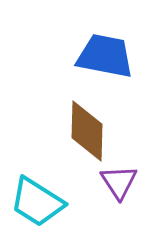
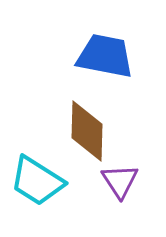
purple triangle: moved 1 px right, 1 px up
cyan trapezoid: moved 21 px up
